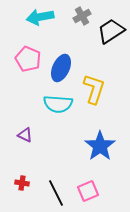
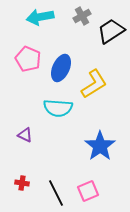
yellow L-shape: moved 5 px up; rotated 40 degrees clockwise
cyan semicircle: moved 4 px down
